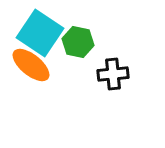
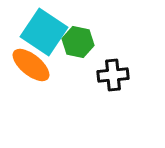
cyan square: moved 4 px right, 1 px up
black cross: moved 1 px down
